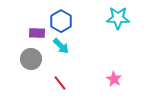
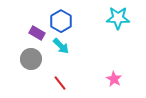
purple rectangle: rotated 28 degrees clockwise
